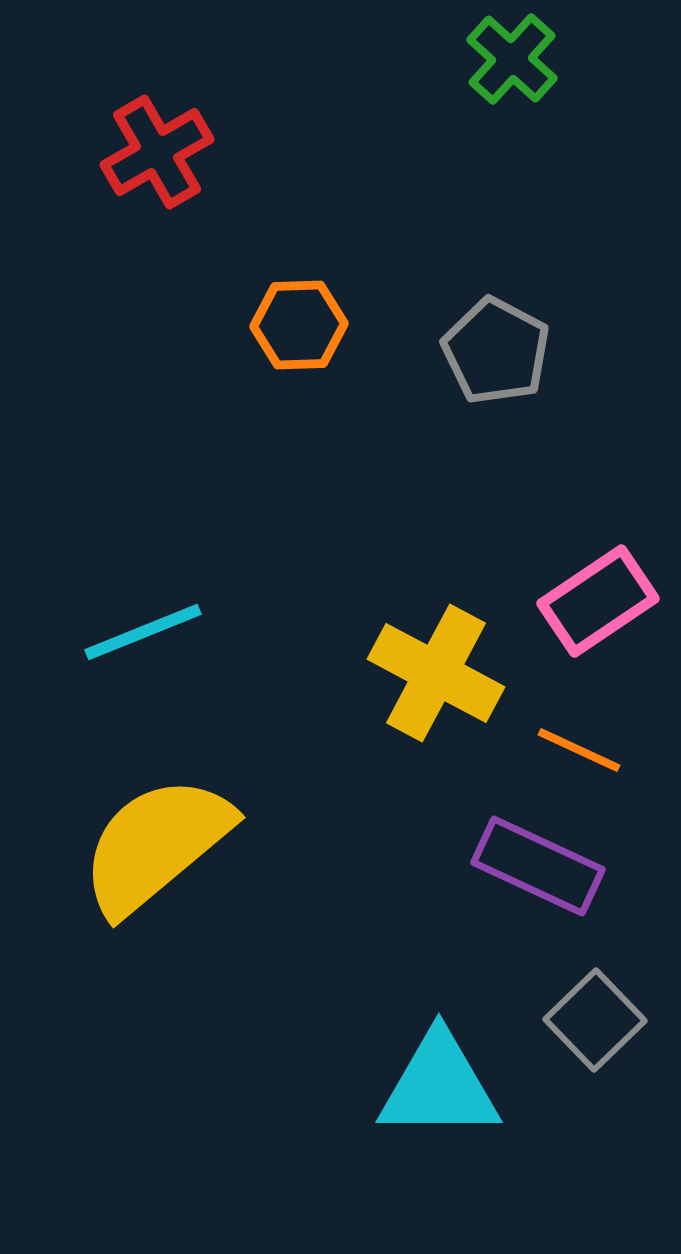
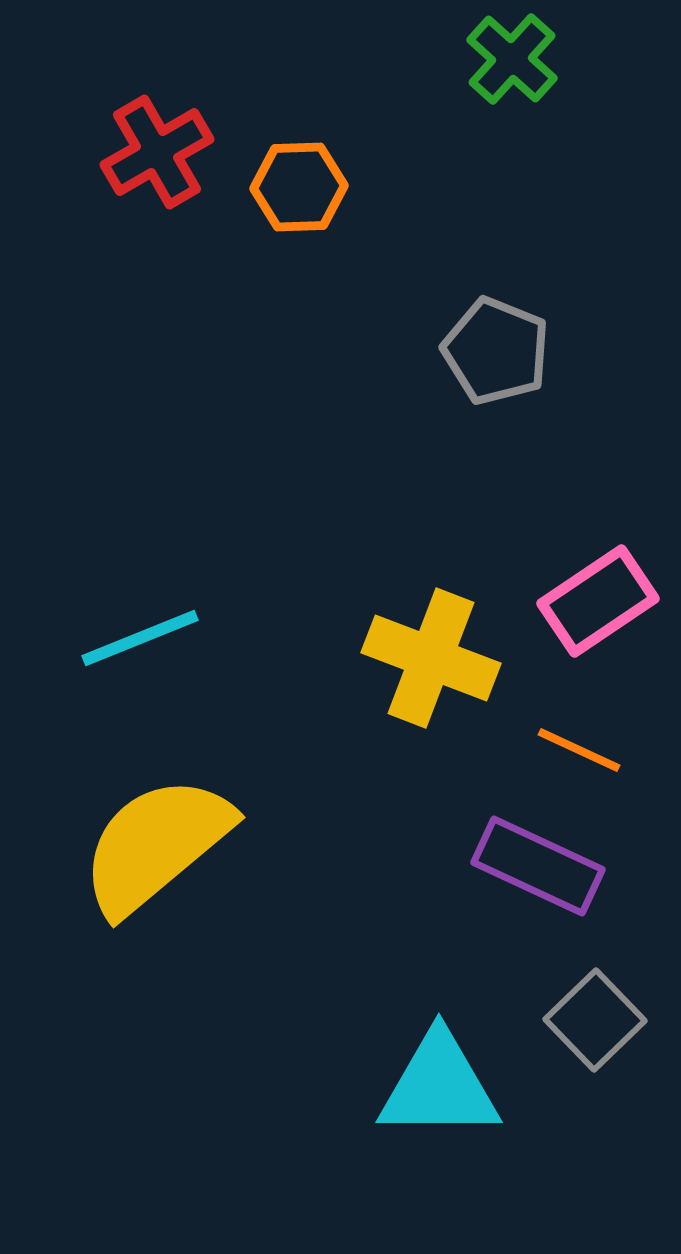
orange hexagon: moved 138 px up
gray pentagon: rotated 6 degrees counterclockwise
cyan line: moved 3 px left, 6 px down
yellow cross: moved 5 px left, 15 px up; rotated 7 degrees counterclockwise
